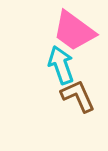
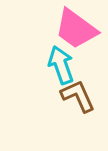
pink trapezoid: moved 2 px right, 2 px up
